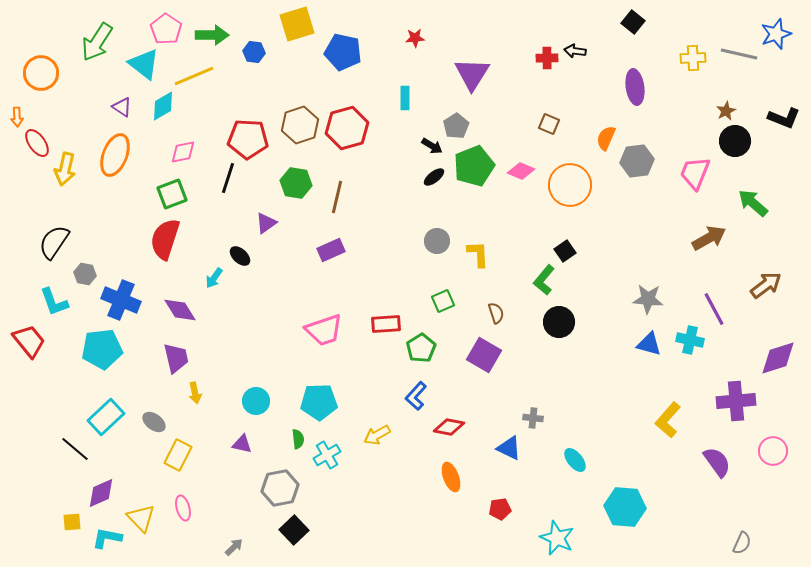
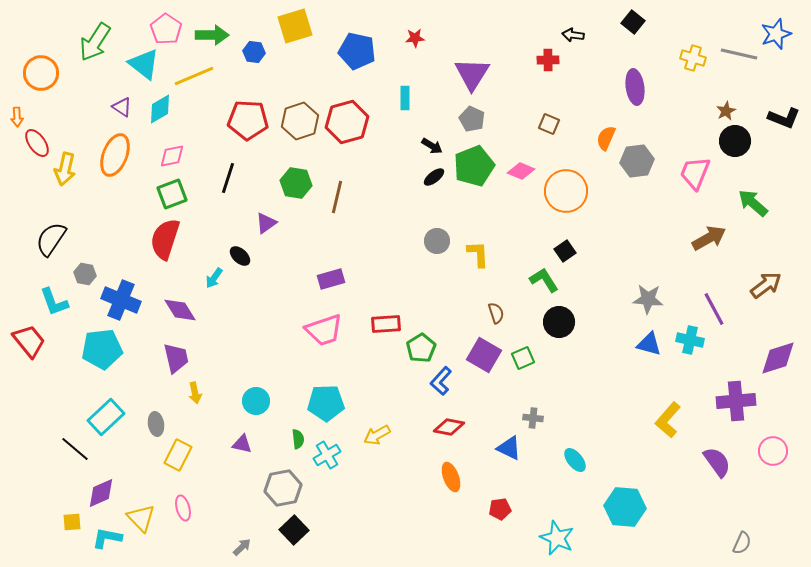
yellow square at (297, 24): moved 2 px left, 2 px down
green arrow at (97, 42): moved 2 px left
black arrow at (575, 51): moved 2 px left, 16 px up
blue pentagon at (343, 52): moved 14 px right, 1 px up
red cross at (547, 58): moved 1 px right, 2 px down
yellow cross at (693, 58): rotated 20 degrees clockwise
cyan diamond at (163, 106): moved 3 px left, 3 px down
brown hexagon at (300, 125): moved 4 px up
gray pentagon at (456, 126): moved 16 px right, 7 px up; rotated 15 degrees counterclockwise
red hexagon at (347, 128): moved 6 px up
red pentagon at (248, 139): moved 19 px up
pink diamond at (183, 152): moved 11 px left, 4 px down
orange circle at (570, 185): moved 4 px left, 6 px down
black semicircle at (54, 242): moved 3 px left, 3 px up
purple rectangle at (331, 250): moved 29 px down; rotated 8 degrees clockwise
green L-shape at (544, 280): rotated 108 degrees clockwise
green square at (443, 301): moved 80 px right, 57 px down
blue L-shape at (416, 396): moved 25 px right, 15 px up
cyan pentagon at (319, 402): moved 7 px right, 1 px down
gray ellipse at (154, 422): moved 2 px right, 2 px down; rotated 45 degrees clockwise
gray hexagon at (280, 488): moved 3 px right
gray arrow at (234, 547): moved 8 px right
